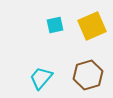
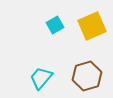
cyan square: rotated 18 degrees counterclockwise
brown hexagon: moved 1 px left, 1 px down
